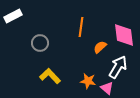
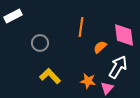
pink triangle: rotated 32 degrees clockwise
